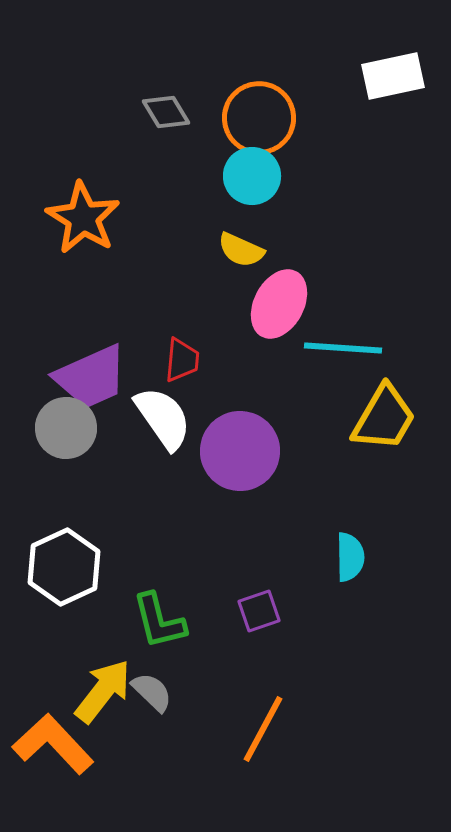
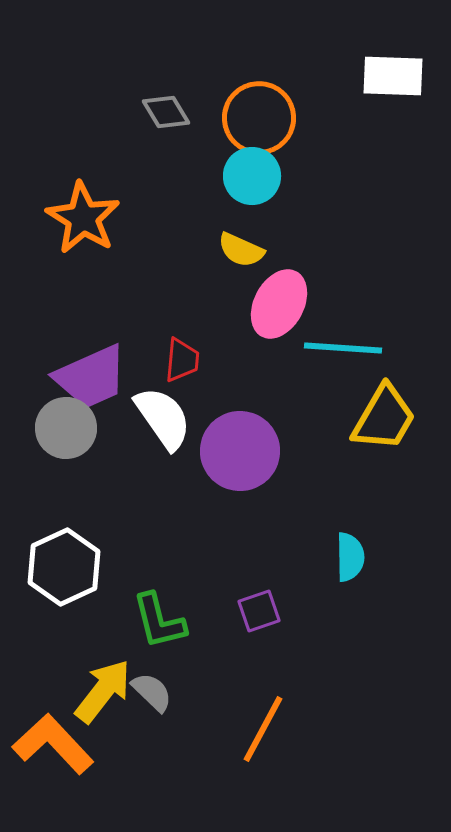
white rectangle: rotated 14 degrees clockwise
